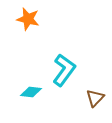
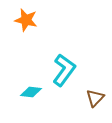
orange star: moved 2 px left, 1 px down
